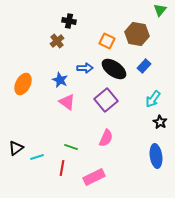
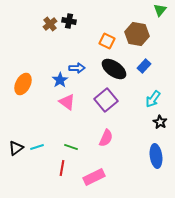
brown cross: moved 7 px left, 17 px up
blue arrow: moved 8 px left
blue star: rotated 14 degrees clockwise
cyan line: moved 10 px up
